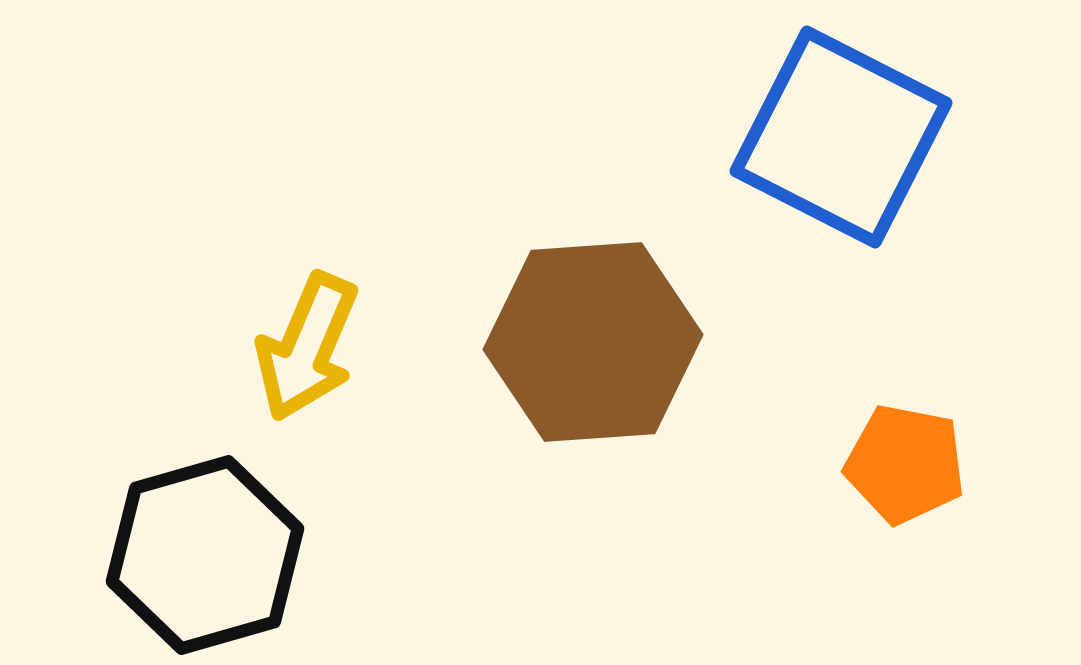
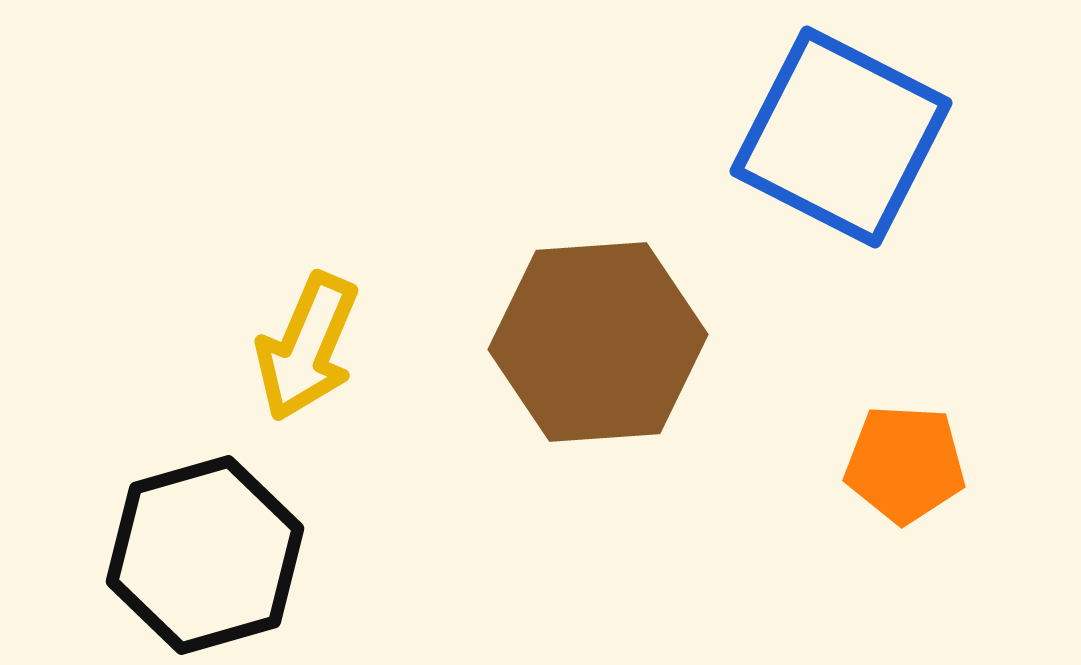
brown hexagon: moved 5 px right
orange pentagon: rotated 8 degrees counterclockwise
